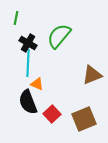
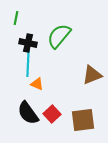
black cross: rotated 18 degrees counterclockwise
black semicircle: moved 11 px down; rotated 15 degrees counterclockwise
brown square: moved 1 px left, 1 px down; rotated 15 degrees clockwise
